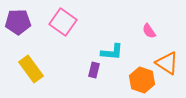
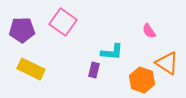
purple pentagon: moved 4 px right, 8 px down
yellow rectangle: rotated 28 degrees counterclockwise
